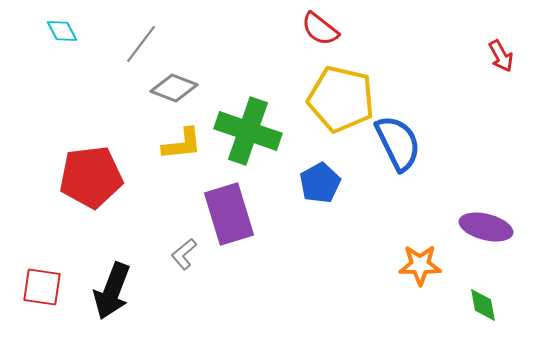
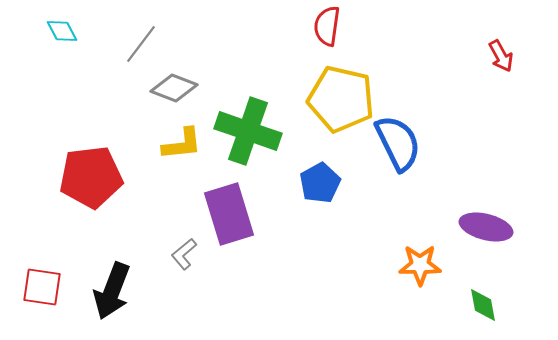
red semicircle: moved 7 px right, 3 px up; rotated 60 degrees clockwise
